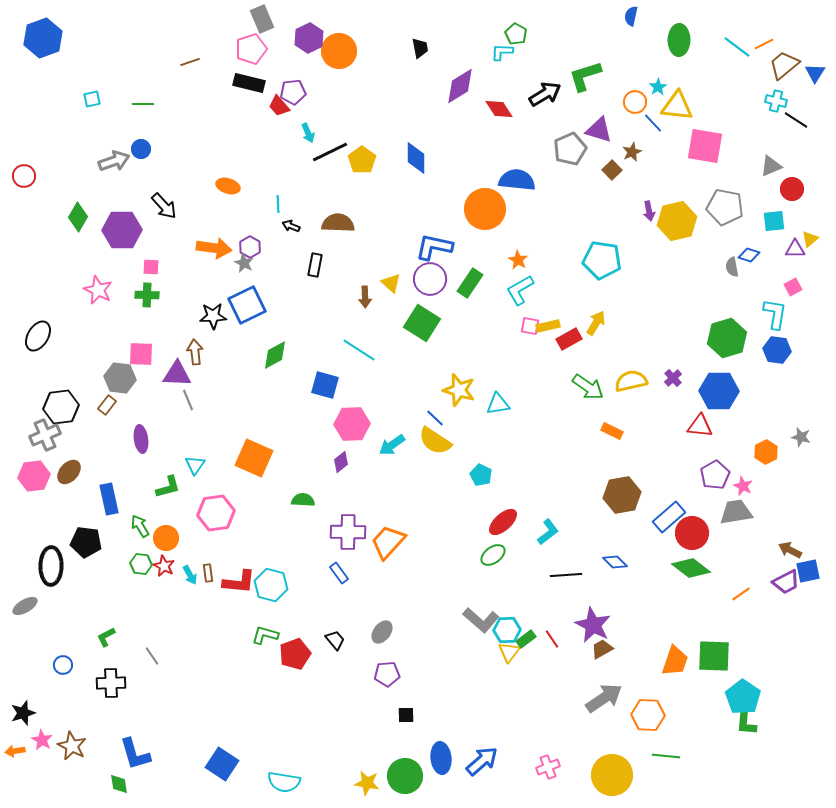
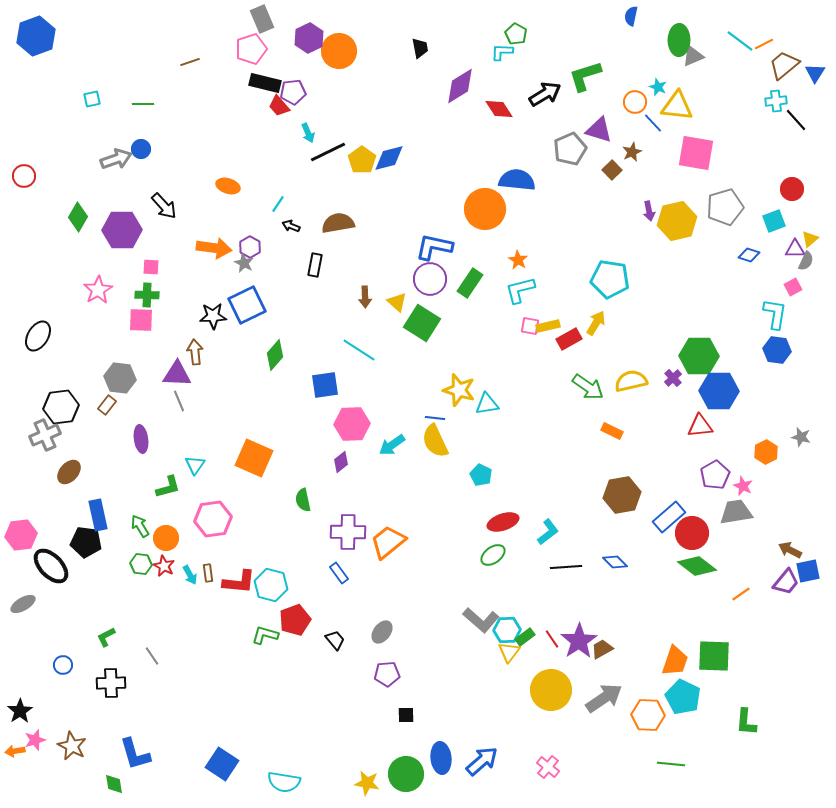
blue hexagon at (43, 38): moved 7 px left, 2 px up
cyan line at (737, 47): moved 3 px right, 6 px up
black rectangle at (249, 83): moved 16 px right
cyan star at (658, 87): rotated 18 degrees counterclockwise
cyan cross at (776, 101): rotated 20 degrees counterclockwise
black line at (796, 120): rotated 15 degrees clockwise
pink square at (705, 146): moved 9 px left, 7 px down
black line at (330, 152): moved 2 px left
blue diamond at (416, 158): moved 27 px left; rotated 76 degrees clockwise
gray arrow at (114, 161): moved 2 px right, 2 px up
gray triangle at (771, 166): moved 78 px left, 110 px up
cyan line at (278, 204): rotated 36 degrees clockwise
gray pentagon at (725, 207): rotated 27 degrees counterclockwise
cyan square at (774, 221): rotated 15 degrees counterclockwise
brown semicircle at (338, 223): rotated 12 degrees counterclockwise
cyan pentagon at (602, 260): moved 8 px right, 19 px down
gray semicircle at (732, 267): moved 74 px right, 6 px up; rotated 144 degrees counterclockwise
yellow triangle at (391, 283): moved 6 px right, 19 px down
pink star at (98, 290): rotated 16 degrees clockwise
cyan L-shape at (520, 290): rotated 16 degrees clockwise
green hexagon at (727, 338): moved 28 px left, 18 px down; rotated 18 degrees clockwise
pink square at (141, 354): moved 34 px up
green diamond at (275, 355): rotated 20 degrees counterclockwise
blue square at (325, 385): rotated 24 degrees counterclockwise
gray line at (188, 400): moved 9 px left, 1 px down
cyan triangle at (498, 404): moved 11 px left
blue line at (435, 418): rotated 36 degrees counterclockwise
red triangle at (700, 426): rotated 12 degrees counterclockwise
yellow semicircle at (435, 441): rotated 32 degrees clockwise
pink hexagon at (34, 476): moved 13 px left, 59 px down
blue rectangle at (109, 499): moved 11 px left, 16 px down
green semicircle at (303, 500): rotated 105 degrees counterclockwise
pink hexagon at (216, 513): moved 3 px left, 6 px down
red ellipse at (503, 522): rotated 24 degrees clockwise
orange trapezoid at (388, 542): rotated 9 degrees clockwise
black ellipse at (51, 566): rotated 45 degrees counterclockwise
green diamond at (691, 568): moved 6 px right, 2 px up
black line at (566, 575): moved 8 px up
purple trapezoid at (786, 582): rotated 24 degrees counterclockwise
gray ellipse at (25, 606): moved 2 px left, 2 px up
purple star at (593, 625): moved 14 px left, 16 px down; rotated 12 degrees clockwise
green rectangle at (526, 639): moved 1 px left, 2 px up
red pentagon at (295, 654): moved 34 px up
cyan pentagon at (743, 697): moved 60 px left; rotated 8 degrees counterclockwise
black star at (23, 713): moved 3 px left, 2 px up; rotated 15 degrees counterclockwise
pink star at (42, 740): moved 7 px left; rotated 25 degrees clockwise
green line at (666, 756): moved 5 px right, 8 px down
pink cross at (548, 767): rotated 30 degrees counterclockwise
yellow circle at (612, 775): moved 61 px left, 85 px up
green circle at (405, 776): moved 1 px right, 2 px up
green diamond at (119, 784): moved 5 px left
